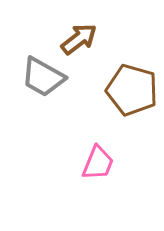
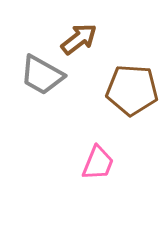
gray trapezoid: moved 1 px left, 2 px up
brown pentagon: rotated 12 degrees counterclockwise
